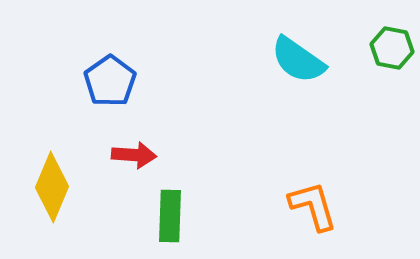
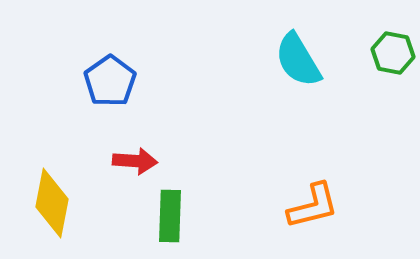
green hexagon: moved 1 px right, 5 px down
cyan semicircle: rotated 24 degrees clockwise
red arrow: moved 1 px right, 6 px down
yellow diamond: moved 16 px down; rotated 12 degrees counterclockwise
orange L-shape: rotated 92 degrees clockwise
